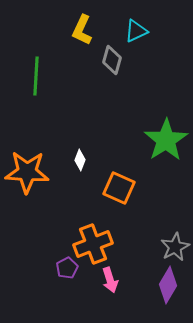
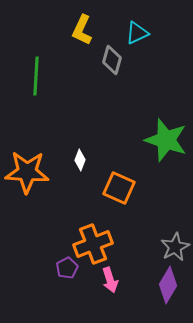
cyan triangle: moved 1 px right, 2 px down
green star: rotated 21 degrees counterclockwise
